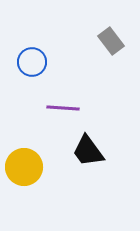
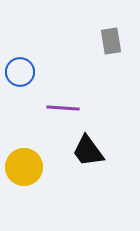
gray rectangle: rotated 28 degrees clockwise
blue circle: moved 12 px left, 10 px down
